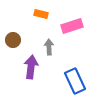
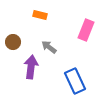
orange rectangle: moved 1 px left, 1 px down
pink rectangle: moved 14 px right, 4 px down; rotated 50 degrees counterclockwise
brown circle: moved 2 px down
gray arrow: rotated 49 degrees counterclockwise
